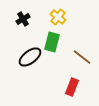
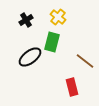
black cross: moved 3 px right, 1 px down
brown line: moved 3 px right, 4 px down
red rectangle: rotated 36 degrees counterclockwise
